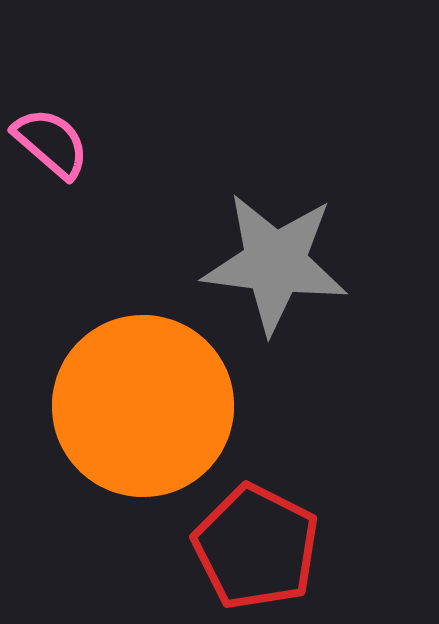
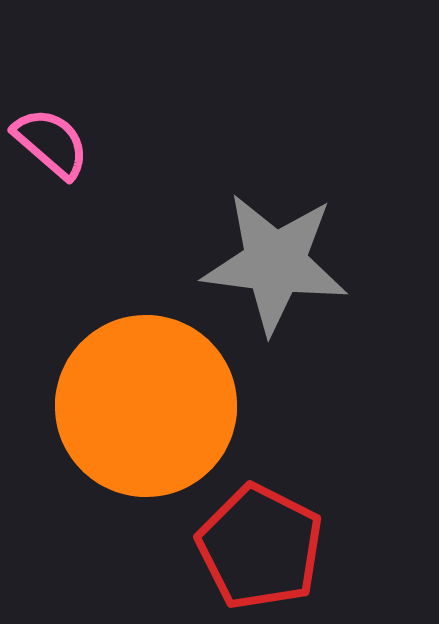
orange circle: moved 3 px right
red pentagon: moved 4 px right
